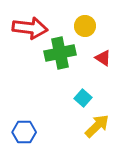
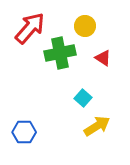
red arrow: rotated 56 degrees counterclockwise
yellow arrow: rotated 12 degrees clockwise
